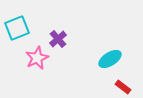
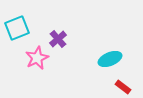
cyan ellipse: rotated 10 degrees clockwise
